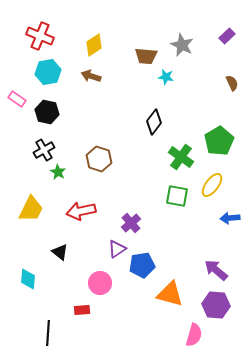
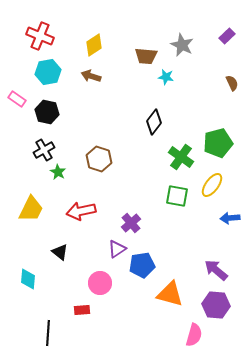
green pentagon: moved 1 px left, 2 px down; rotated 16 degrees clockwise
